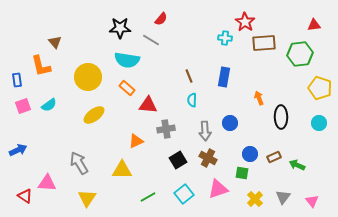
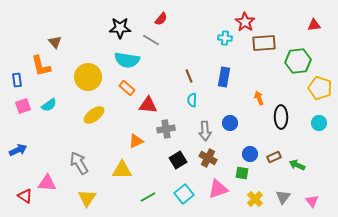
green hexagon at (300, 54): moved 2 px left, 7 px down
